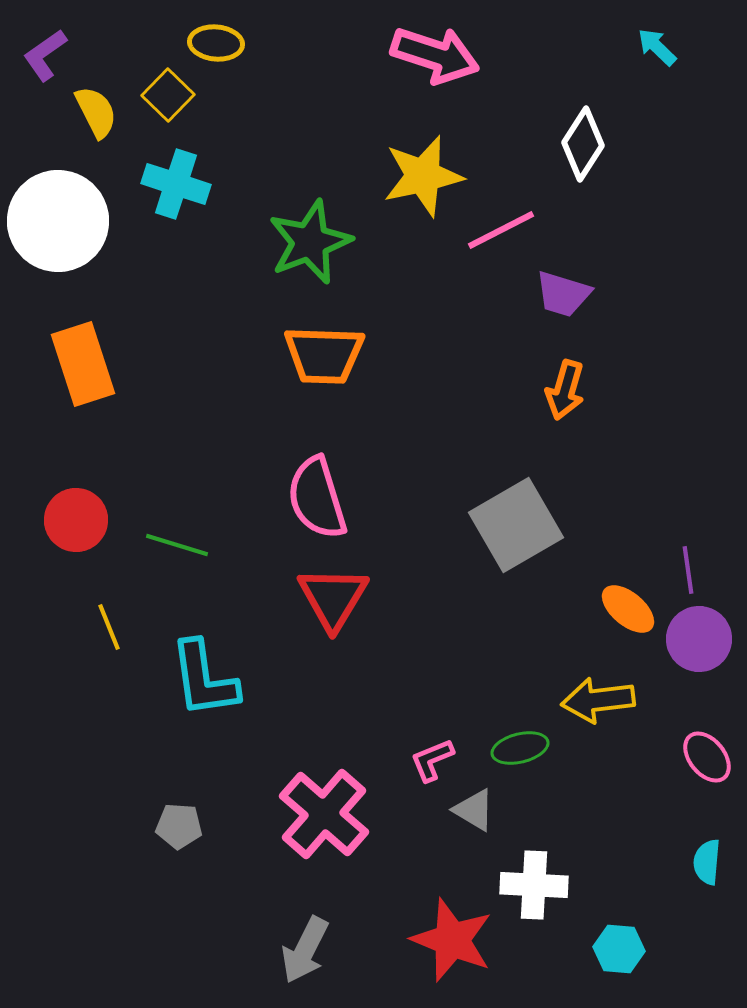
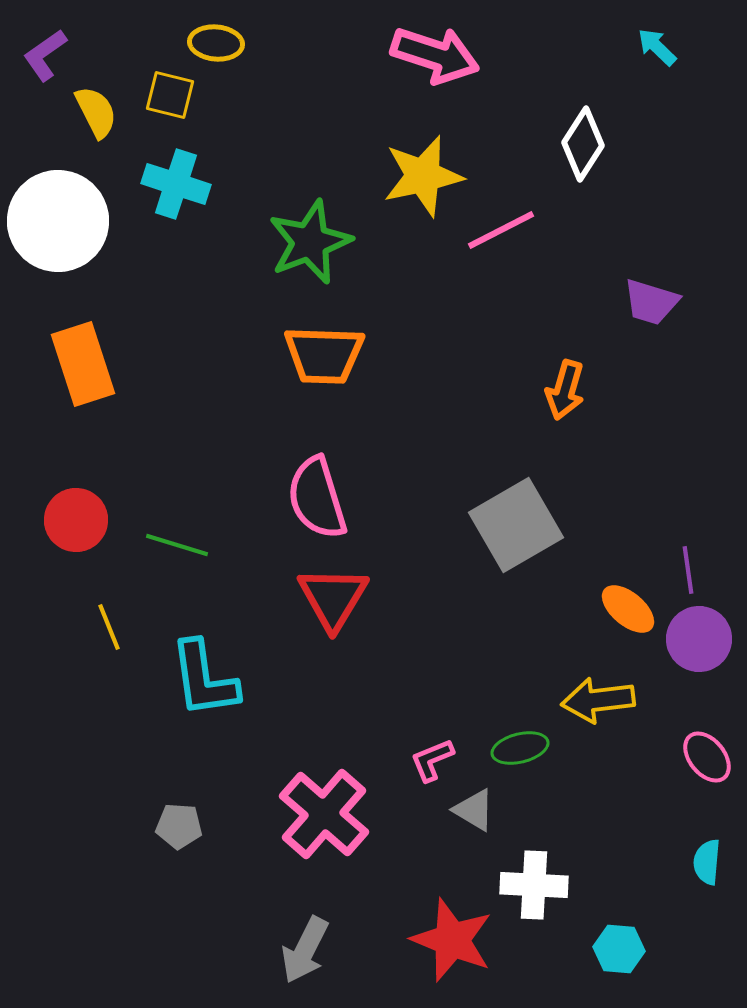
yellow square: moved 2 px right; rotated 30 degrees counterclockwise
purple trapezoid: moved 88 px right, 8 px down
